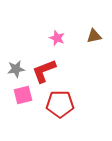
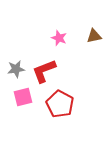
pink star: moved 2 px right
pink square: moved 2 px down
red pentagon: rotated 28 degrees clockwise
